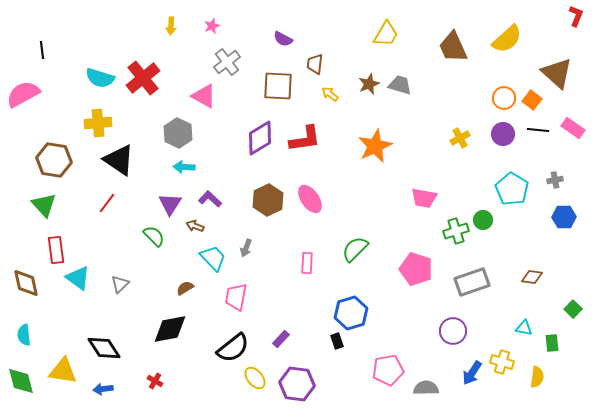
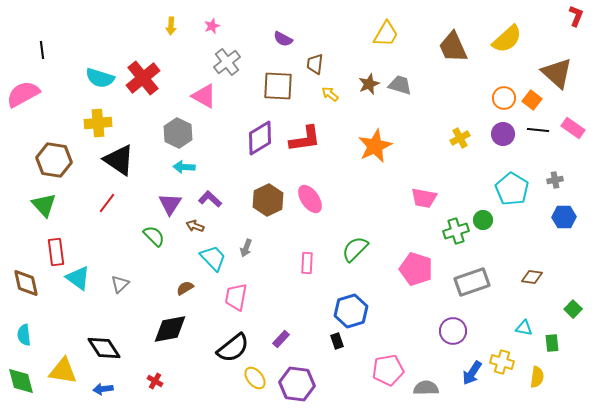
red rectangle at (56, 250): moved 2 px down
blue hexagon at (351, 313): moved 2 px up
